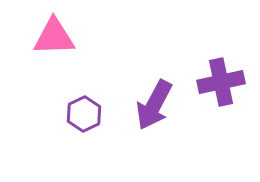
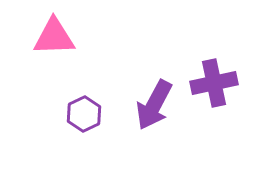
purple cross: moved 7 px left, 1 px down
